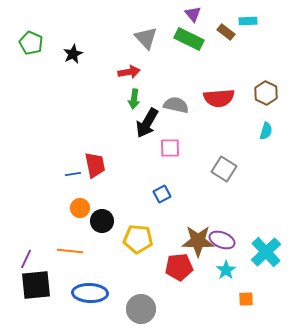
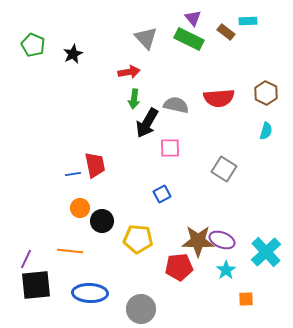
purple triangle: moved 4 px down
green pentagon: moved 2 px right, 2 px down
